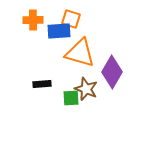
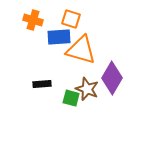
orange cross: rotated 18 degrees clockwise
blue rectangle: moved 6 px down
orange triangle: moved 1 px right, 3 px up
purple diamond: moved 6 px down
brown star: moved 1 px right
green square: rotated 18 degrees clockwise
